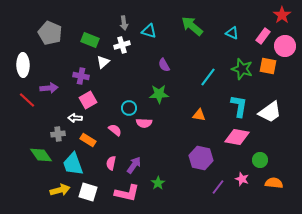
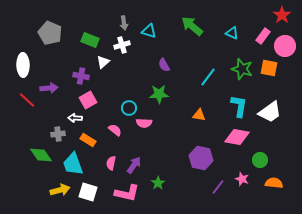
orange square at (268, 66): moved 1 px right, 2 px down
